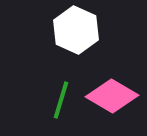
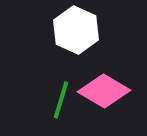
pink diamond: moved 8 px left, 5 px up
